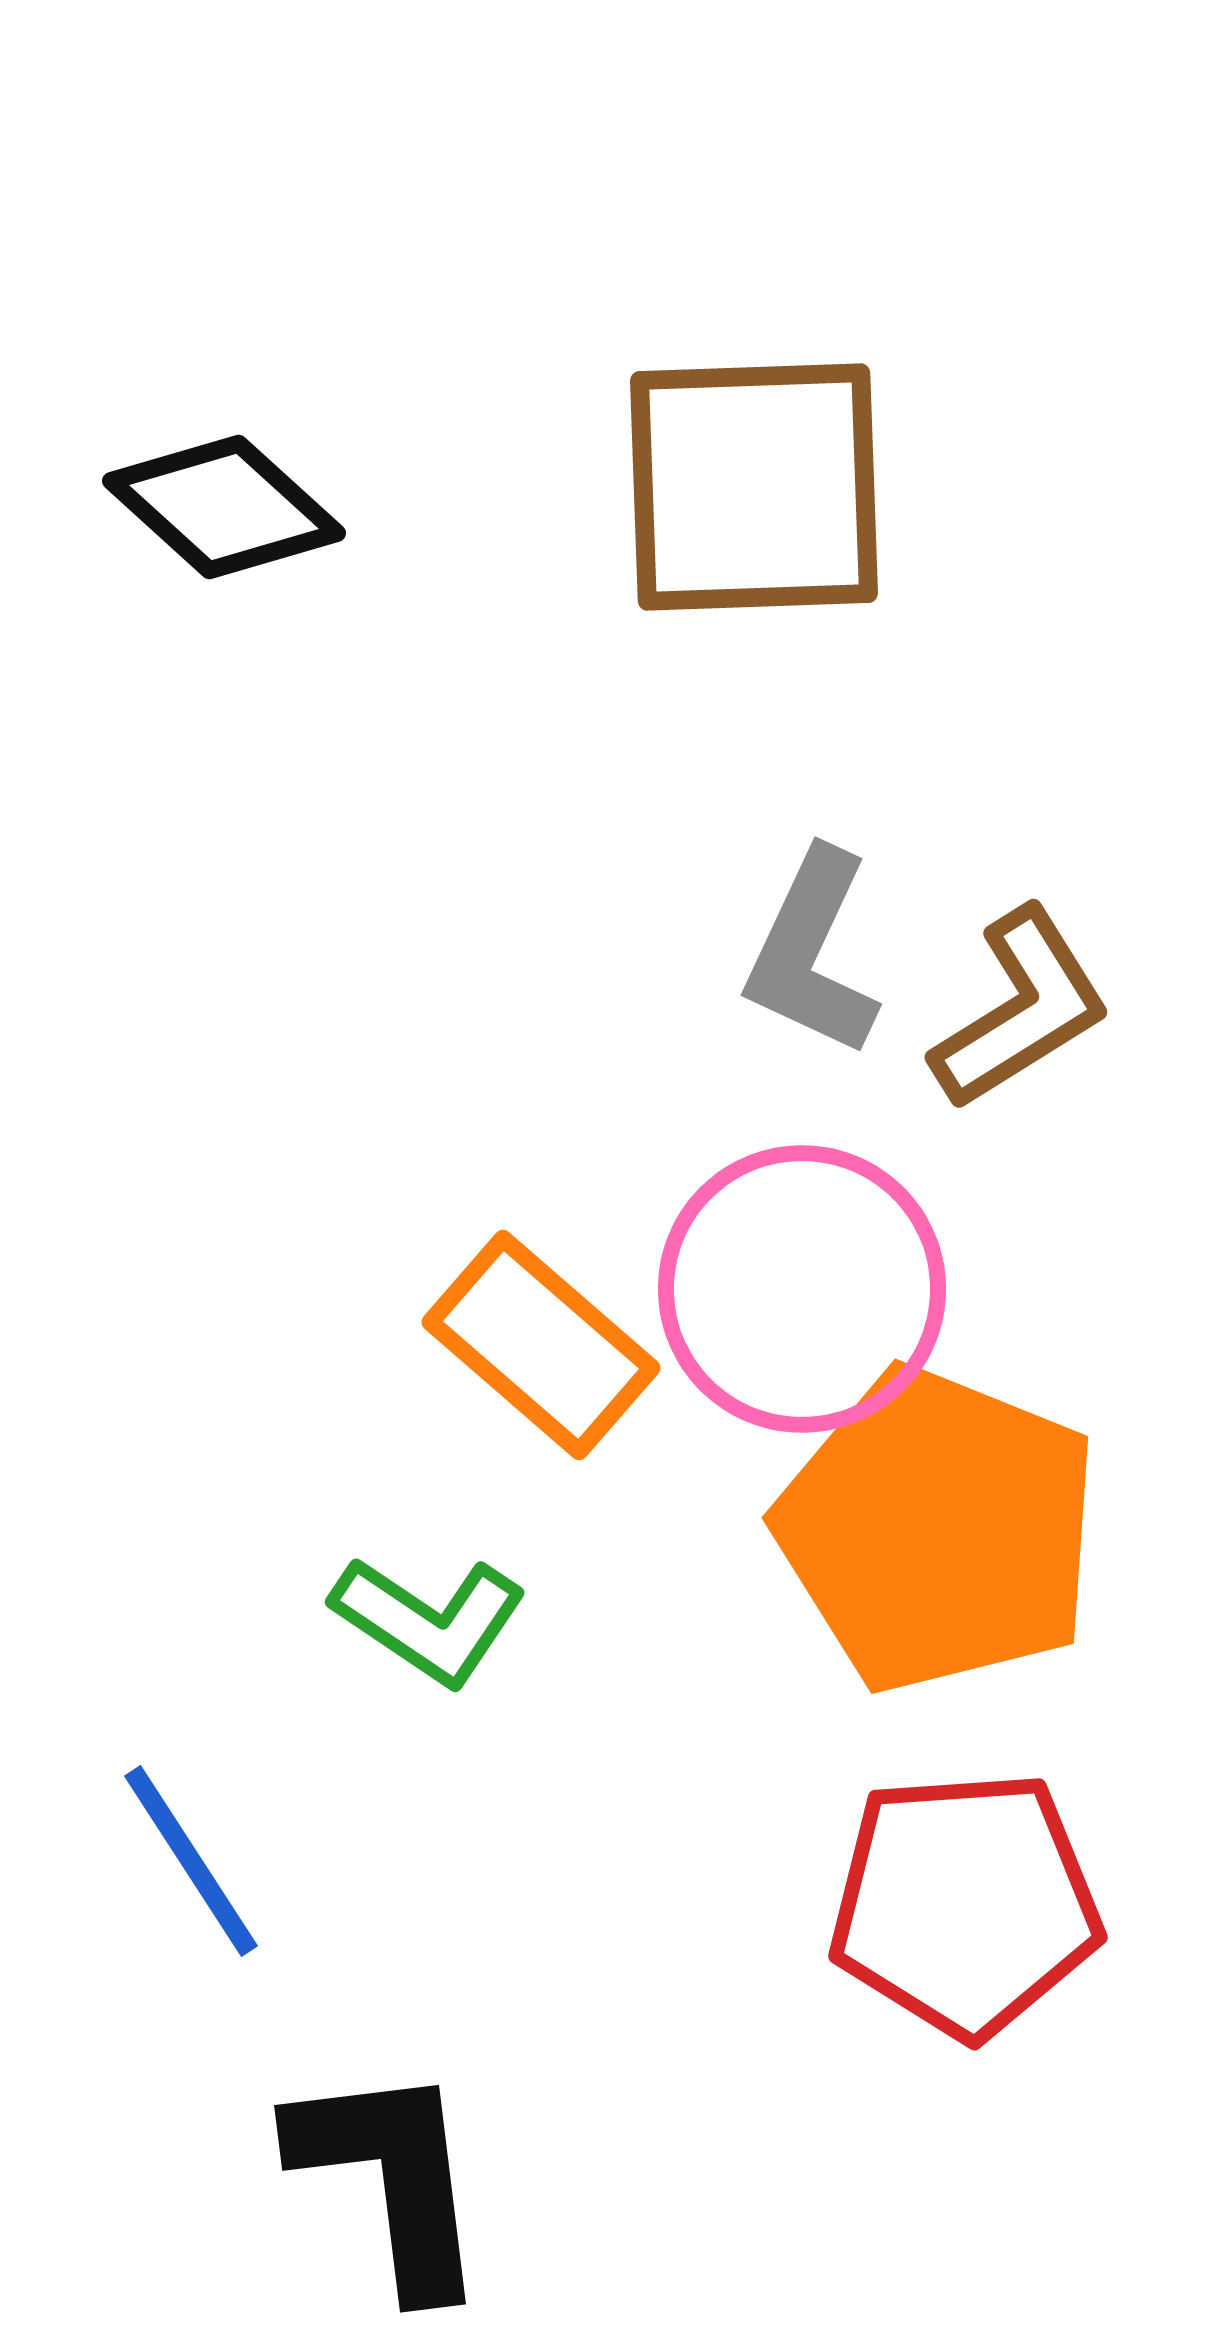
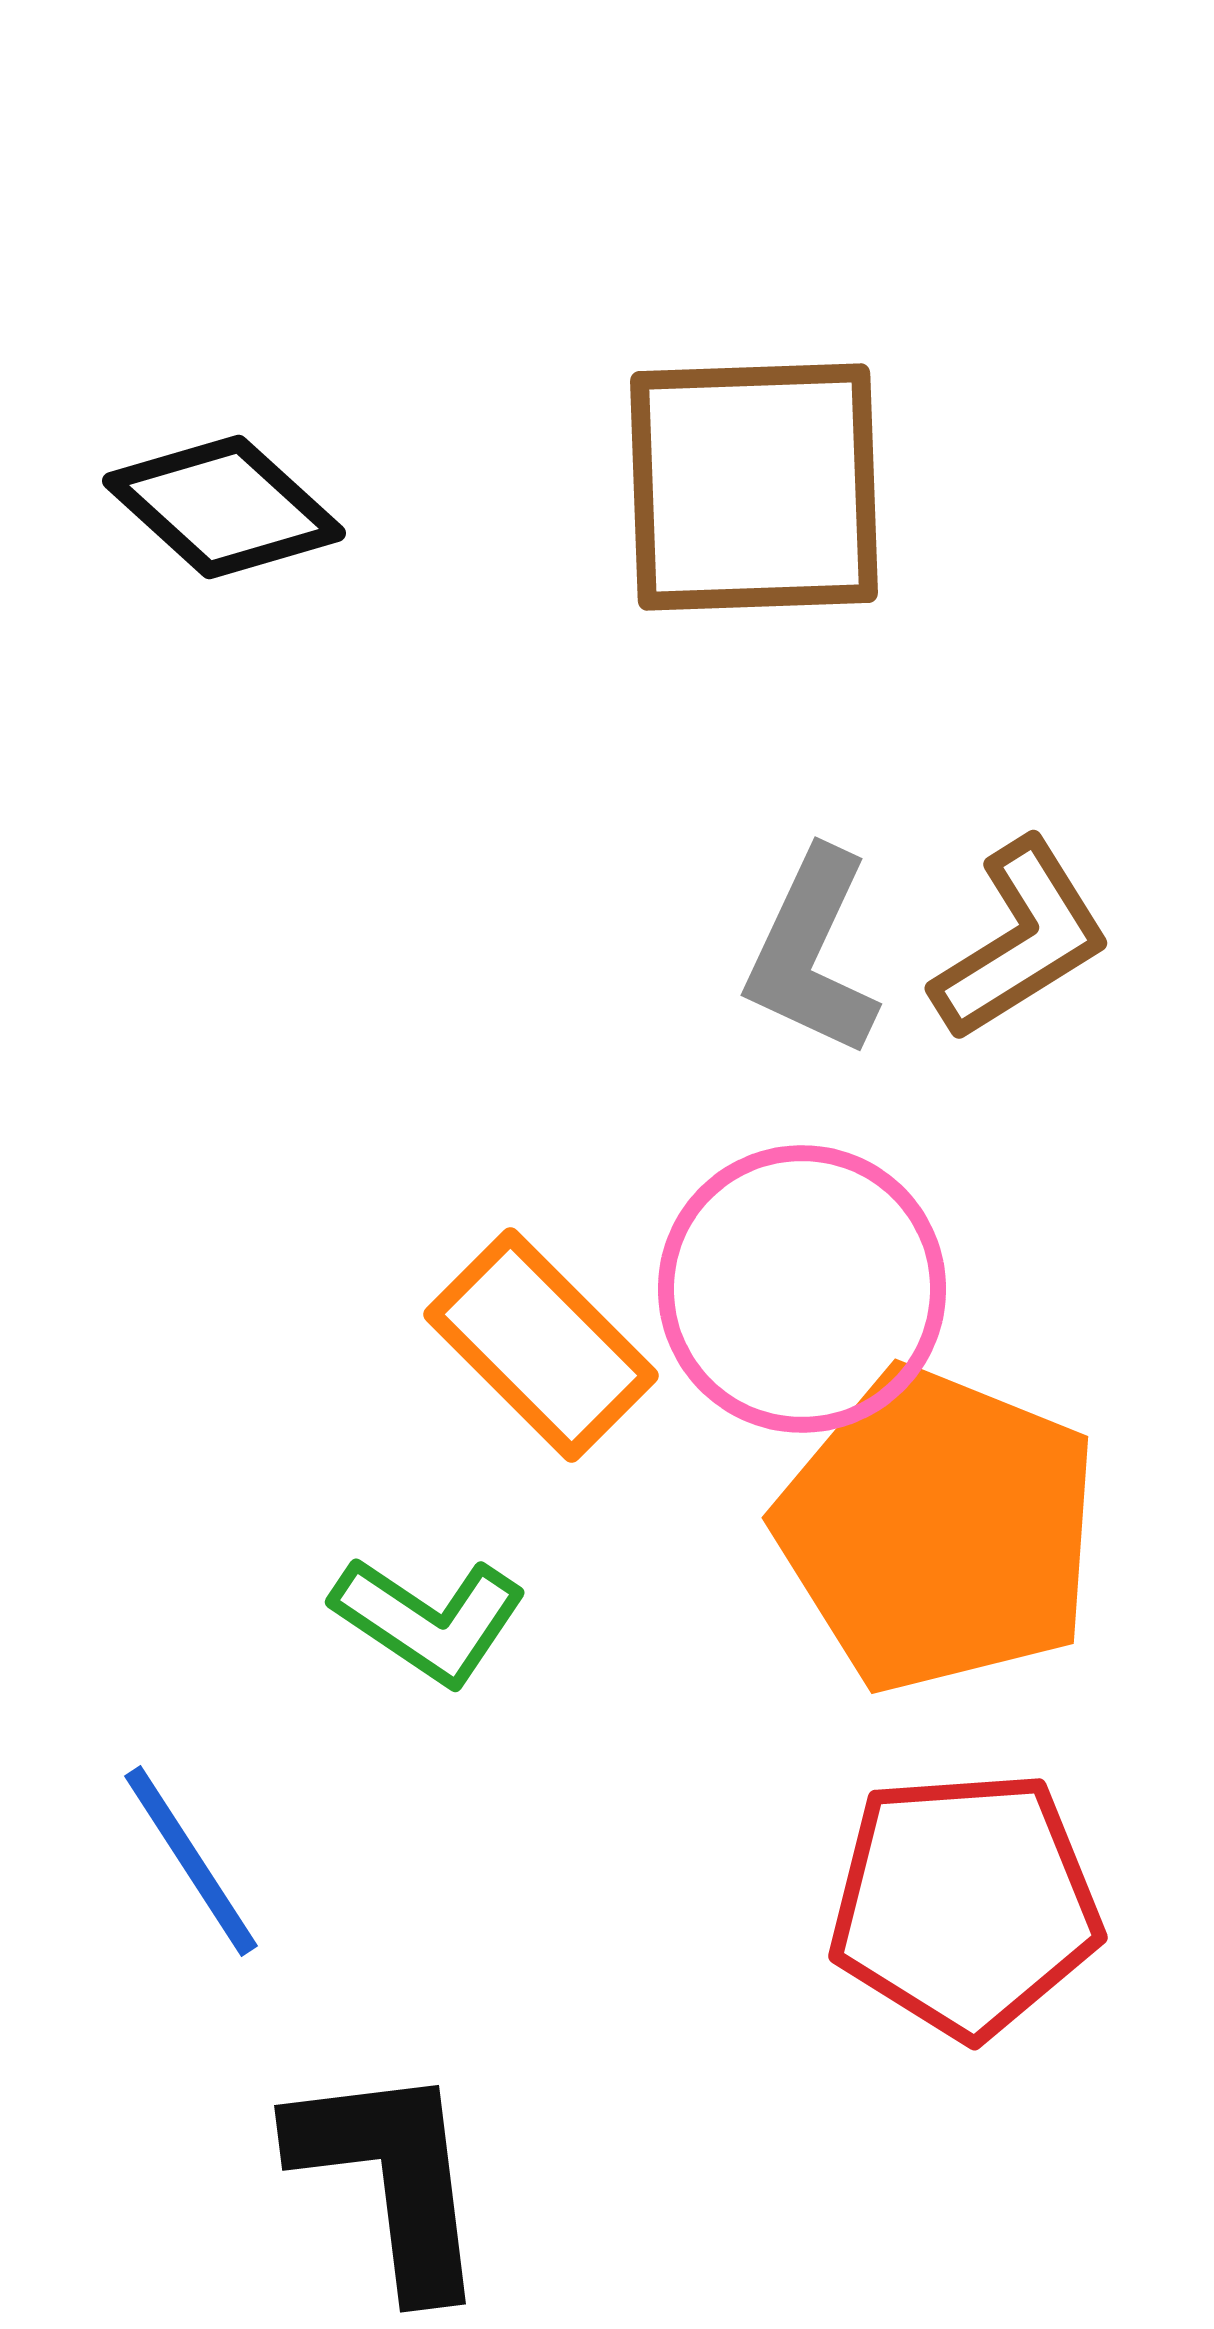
brown L-shape: moved 69 px up
orange rectangle: rotated 4 degrees clockwise
